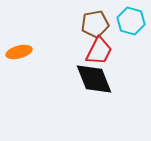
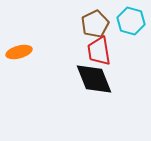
brown pentagon: rotated 16 degrees counterclockwise
red trapezoid: rotated 144 degrees clockwise
